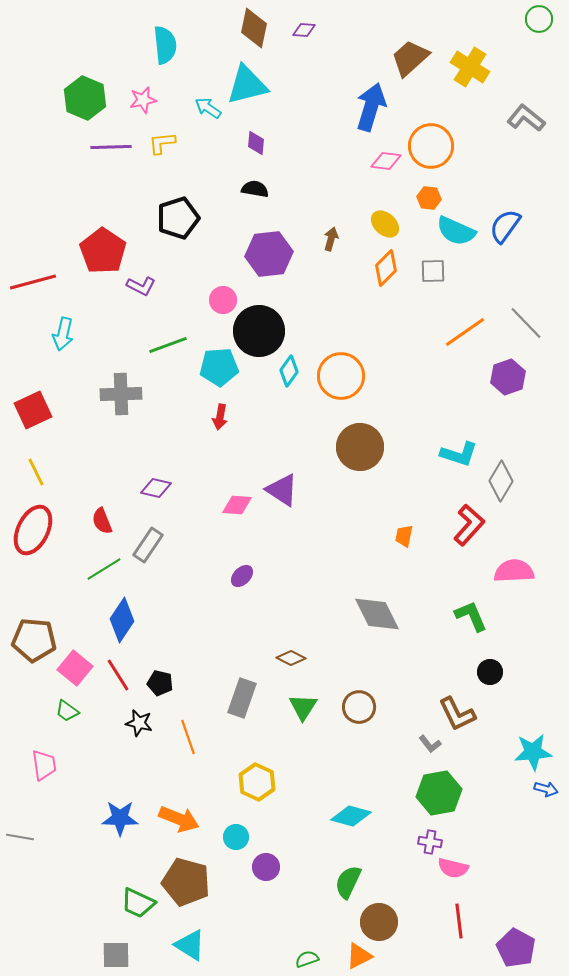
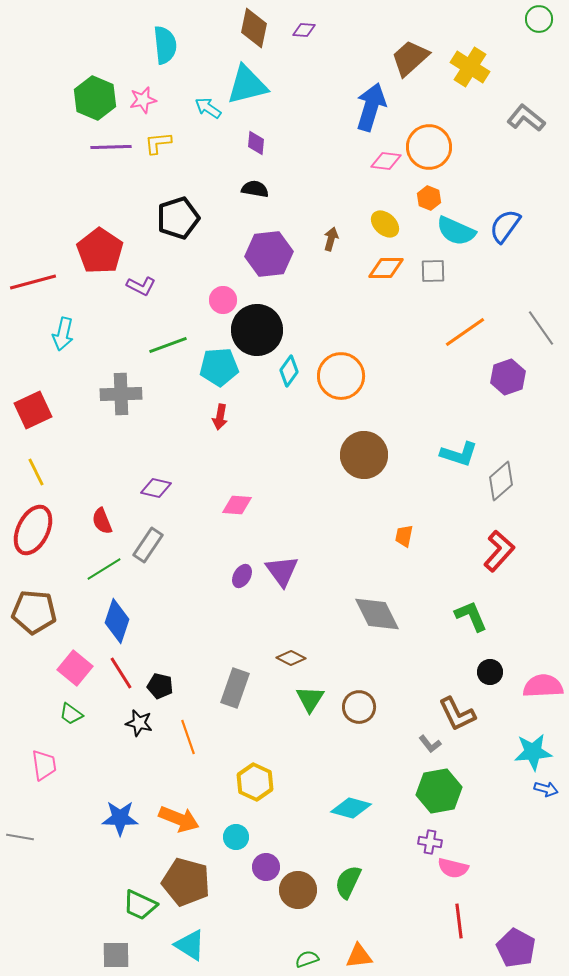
green hexagon at (85, 98): moved 10 px right
yellow L-shape at (162, 143): moved 4 px left
orange circle at (431, 146): moved 2 px left, 1 px down
orange hexagon at (429, 198): rotated 15 degrees clockwise
red pentagon at (103, 251): moved 3 px left
orange diamond at (386, 268): rotated 45 degrees clockwise
gray line at (526, 323): moved 15 px right, 5 px down; rotated 9 degrees clockwise
black circle at (259, 331): moved 2 px left, 1 px up
brown circle at (360, 447): moved 4 px right, 8 px down
gray diamond at (501, 481): rotated 18 degrees clockwise
purple triangle at (282, 490): moved 81 px down; rotated 21 degrees clockwise
red L-shape at (469, 525): moved 30 px right, 26 px down
pink semicircle at (514, 571): moved 29 px right, 115 px down
purple ellipse at (242, 576): rotated 15 degrees counterclockwise
blue diamond at (122, 620): moved 5 px left, 1 px down; rotated 15 degrees counterclockwise
brown pentagon at (34, 640): moved 28 px up
red line at (118, 675): moved 3 px right, 2 px up
black pentagon at (160, 683): moved 3 px down
gray rectangle at (242, 698): moved 7 px left, 10 px up
green triangle at (303, 707): moved 7 px right, 8 px up
green trapezoid at (67, 711): moved 4 px right, 3 px down
yellow hexagon at (257, 782): moved 2 px left
green hexagon at (439, 793): moved 2 px up
cyan diamond at (351, 816): moved 8 px up
green trapezoid at (138, 903): moved 2 px right, 2 px down
brown circle at (379, 922): moved 81 px left, 32 px up
orange triangle at (359, 956): rotated 20 degrees clockwise
